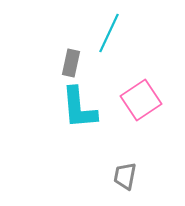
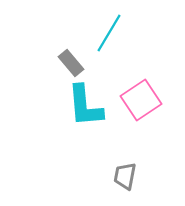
cyan line: rotated 6 degrees clockwise
gray rectangle: rotated 52 degrees counterclockwise
cyan L-shape: moved 6 px right, 2 px up
